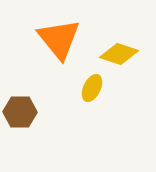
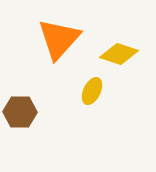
orange triangle: rotated 21 degrees clockwise
yellow ellipse: moved 3 px down
